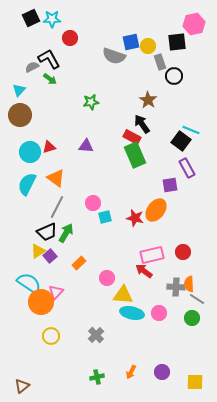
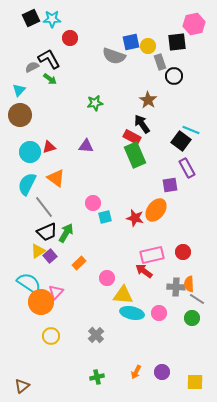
green star at (91, 102): moved 4 px right, 1 px down
gray line at (57, 207): moved 13 px left; rotated 65 degrees counterclockwise
orange arrow at (131, 372): moved 5 px right
